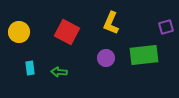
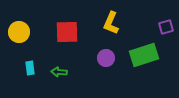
red square: rotated 30 degrees counterclockwise
green rectangle: rotated 12 degrees counterclockwise
